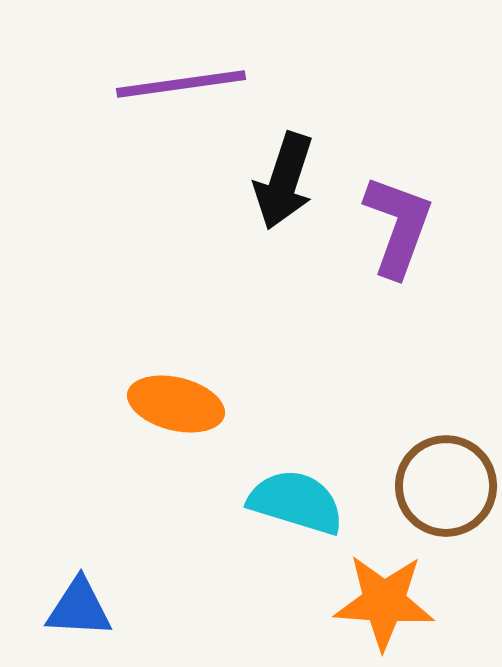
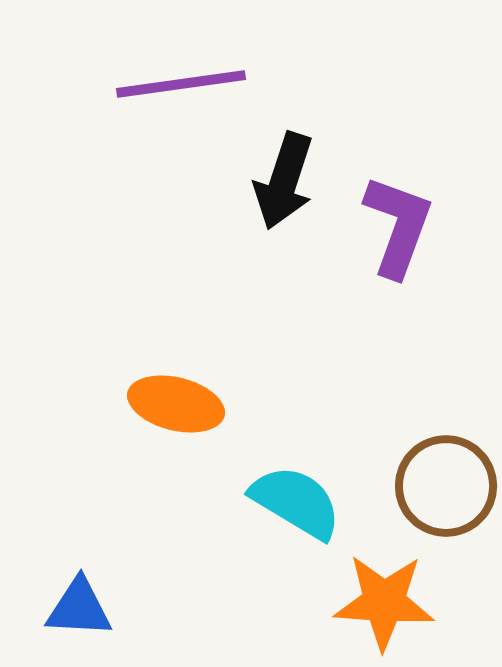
cyan semicircle: rotated 14 degrees clockwise
